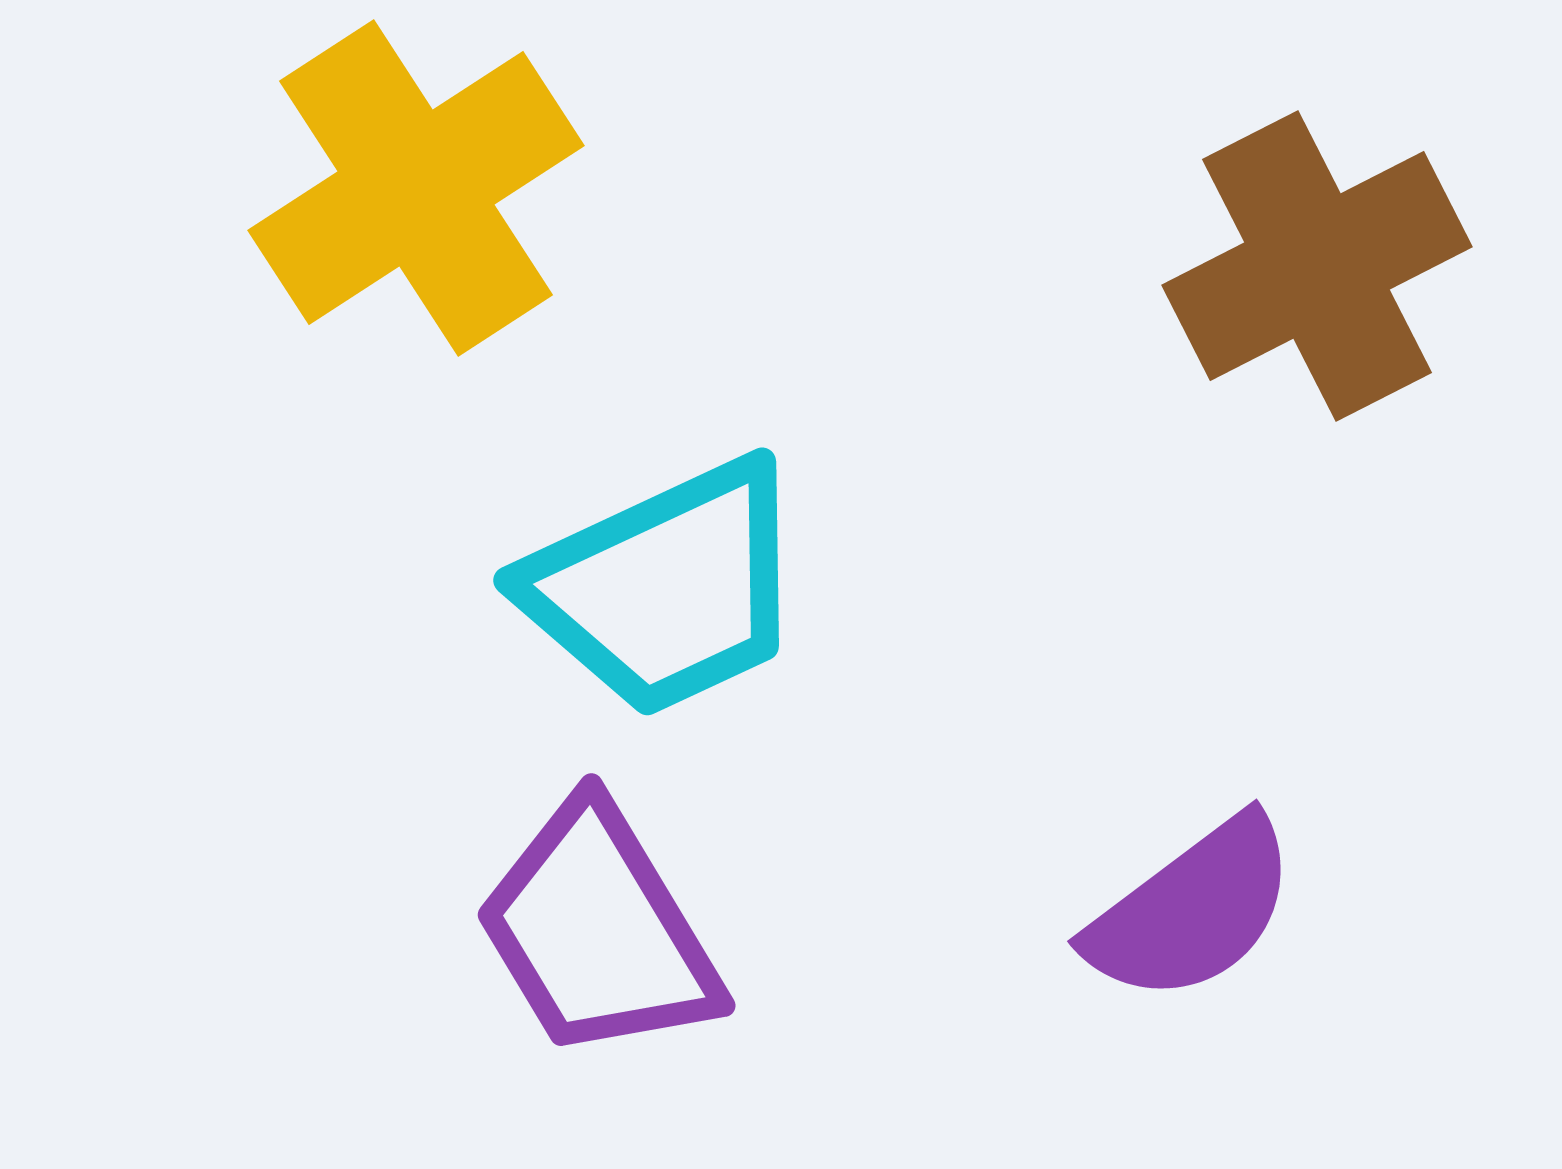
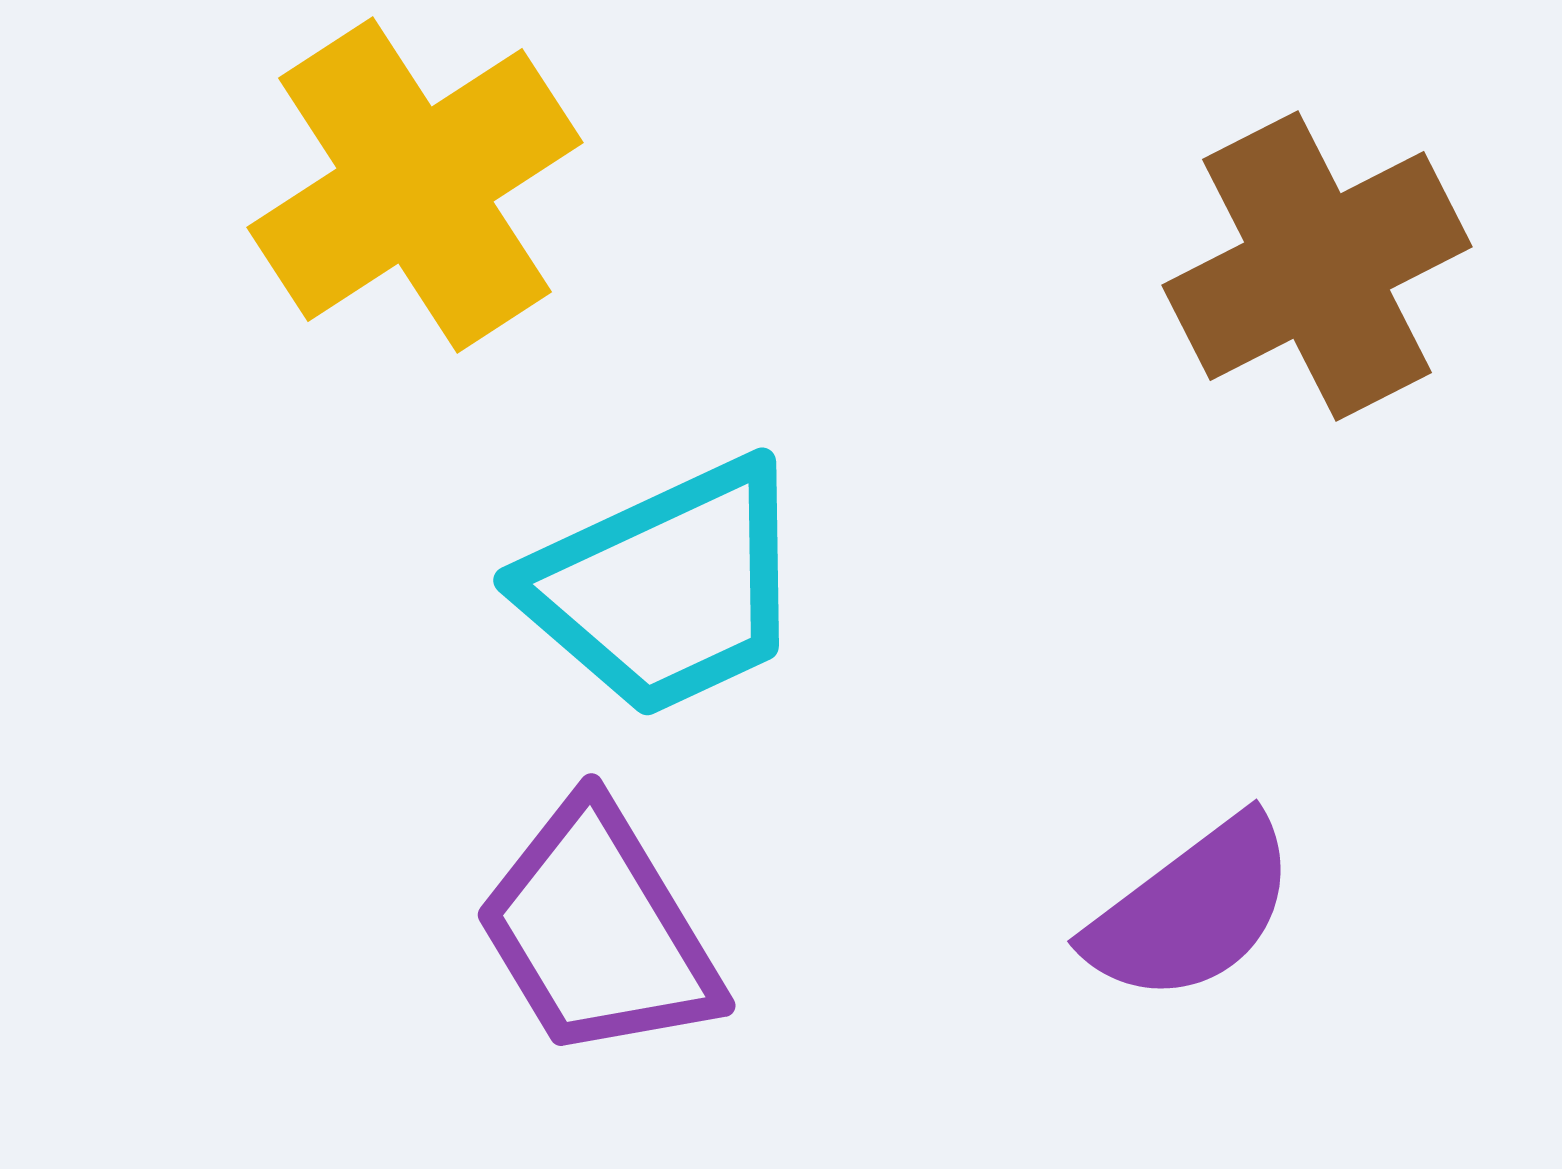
yellow cross: moved 1 px left, 3 px up
